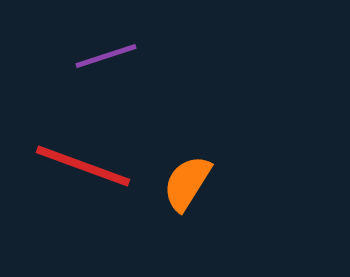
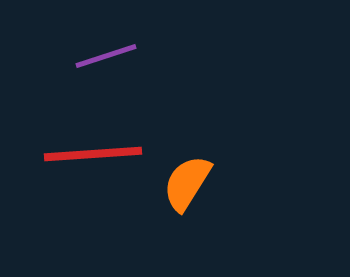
red line: moved 10 px right, 12 px up; rotated 24 degrees counterclockwise
